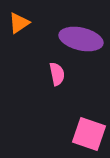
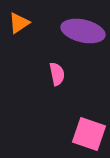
purple ellipse: moved 2 px right, 8 px up
